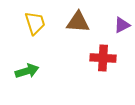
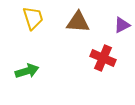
yellow trapezoid: moved 2 px left, 5 px up
red cross: rotated 20 degrees clockwise
